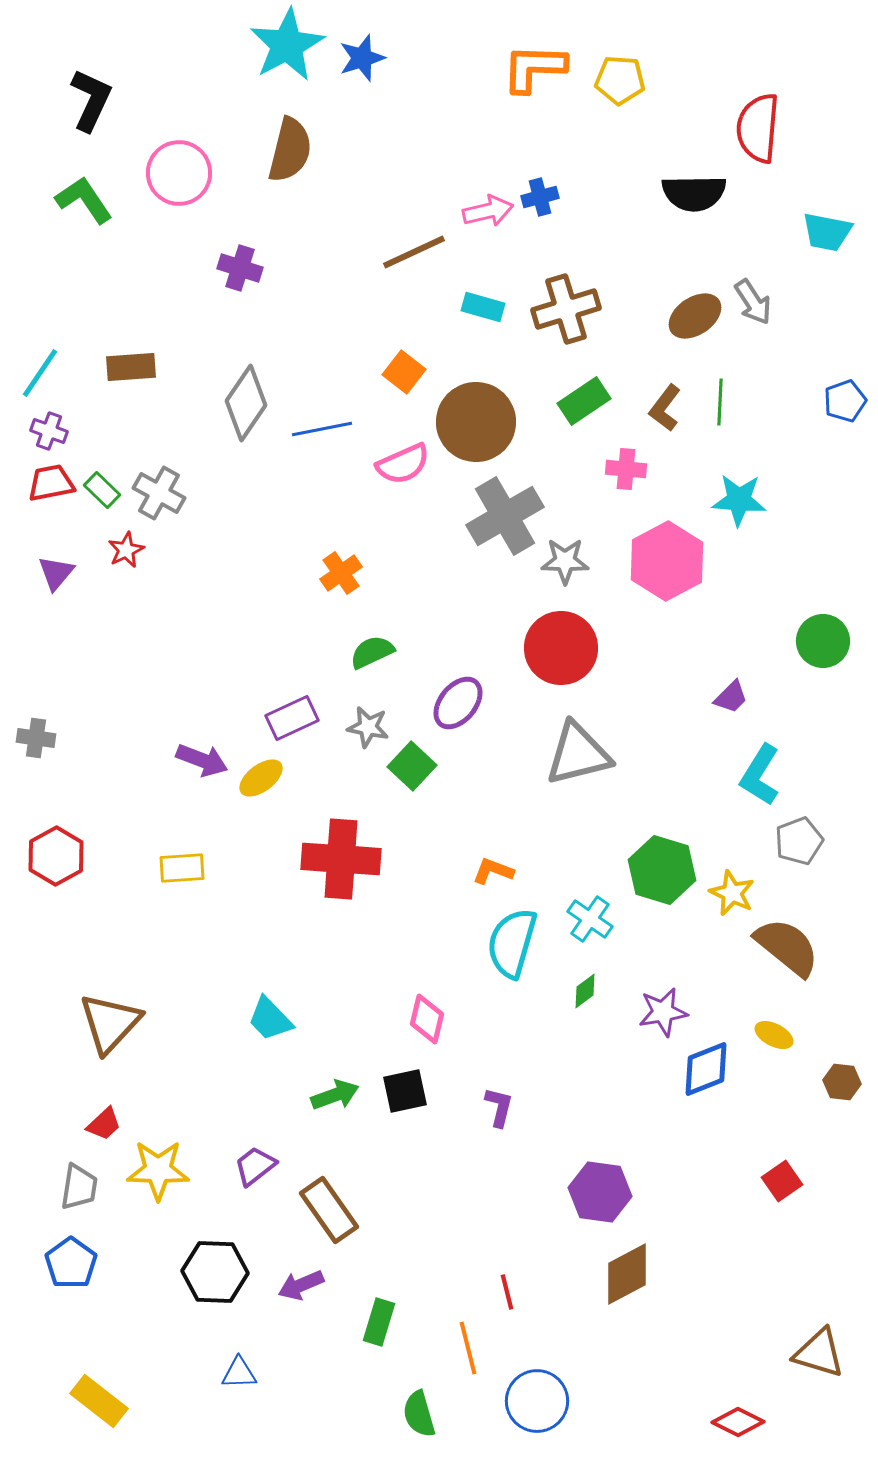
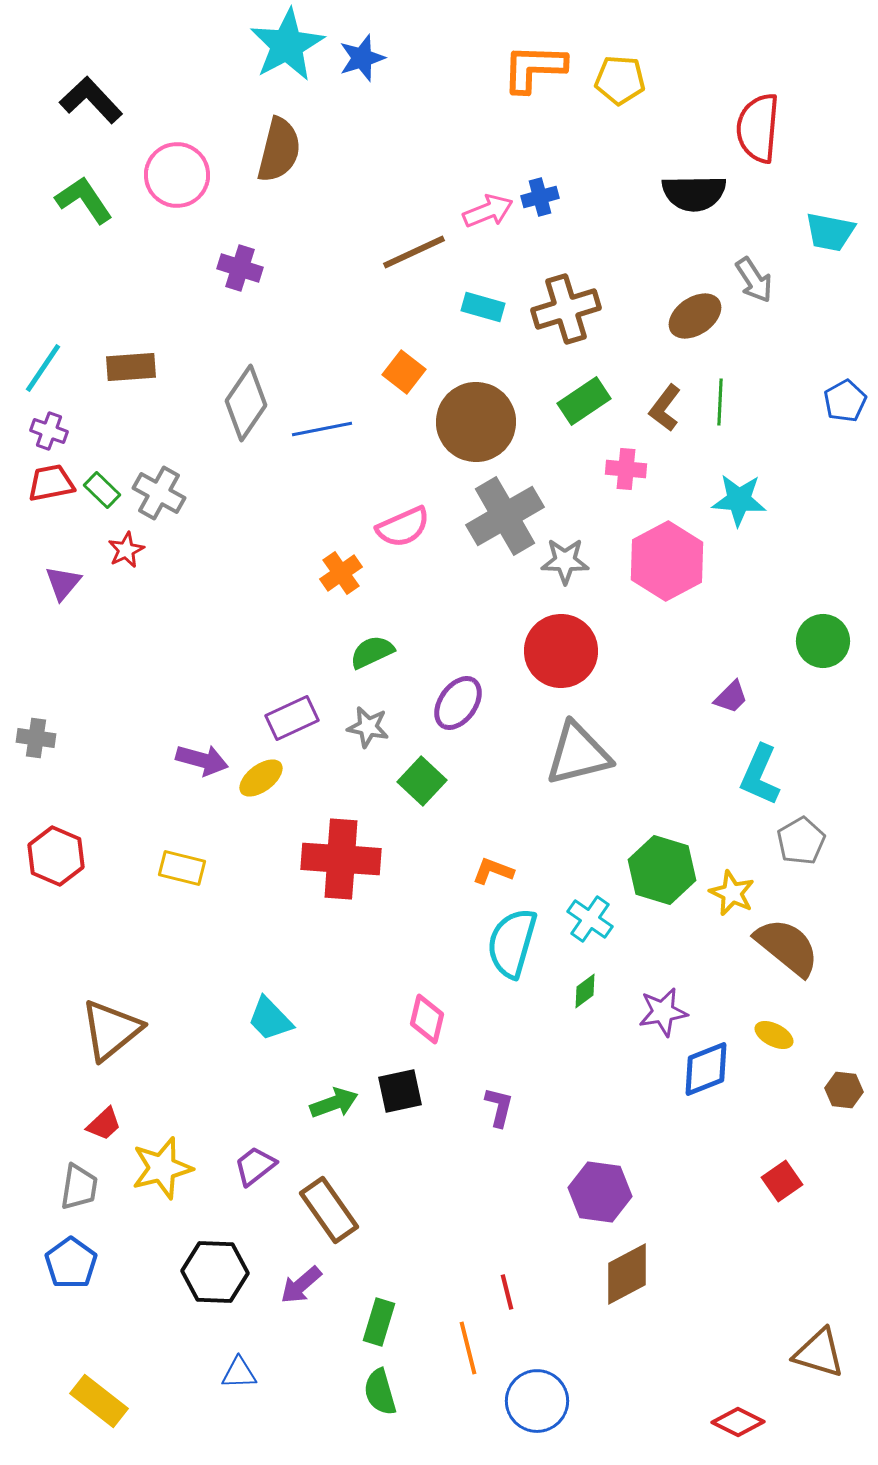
black L-shape at (91, 100): rotated 68 degrees counterclockwise
brown semicircle at (290, 150): moved 11 px left
pink circle at (179, 173): moved 2 px left, 2 px down
pink arrow at (488, 211): rotated 9 degrees counterclockwise
cyan trapezoid at (827, 232): moved 3 px right
gray arrow at (753, 302): moved 1 px right, 22 px up
cyan line at (40, 373): moved 3 px right, 5 px up
blue pentagon at (845, 401): rotated 9 degrees counterclockwise
pink semicircle at (403, 464): moved 63 px down
purple triangle at (56, 573): moved 7 px right, 10 px down
red circle at (561, 648): moved 3 px down
purple ellipse at (458, 703): rotated 4 degrees counterclockwise
purple arrow at (202, 760): rotated 6 degrees counterclockwise
green square at (412, 766): moved 10 px right, 15 px down
cyan L-shape at (760, 775): rotated 8 degrees counterclockwise
gray pentagon at (799, 841): moved 2 px right; rotated 9 degrees counterclockwise
red hexagon at (56, 856): rotated 8 degrees counterclockwise
yellow rectangle at (182, 868): rotated 18 degrees clockwise
brown triangle at (110, 1023): moved 1 px right, 7 px down; rotated 8 degrees clockwise
brown hexagon at (842, 1082): moved 2 px right, 8 px down
black square at (405, 1091): moved 5 px left
green arrow at (335, 1095): moved 1 px left, 8 px down
yellow star at (158, 1170): moved 4 px right, 2 px up; rotated 16 degrees counterclockwise
purple arrow at (301, 1285): rotated 18 degrees counterclockwise
green semicircle at (419, 1414): moved 39 px left, 22 px up
